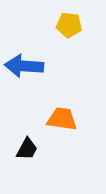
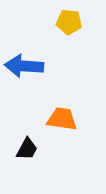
yellow pentagon: moved 3 px up
